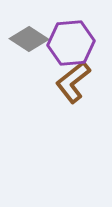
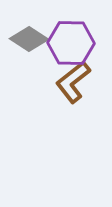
purple hexagon: rotated 6 degrees clockwise
